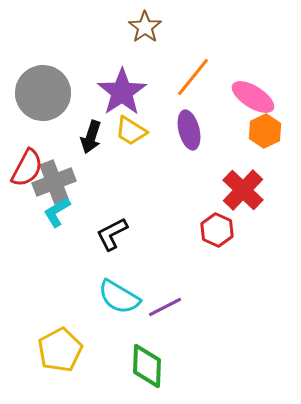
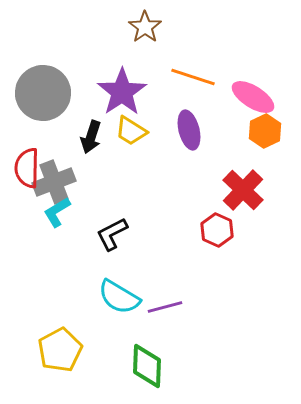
orange line: rotated 69 degrees clockwise
red semicircle: rotated 153 degrees clockwise
purple line: rotated 12 degrees clockwise
